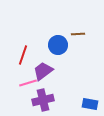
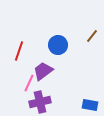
brown line: moved 14 px right, 2 px down; rotated 48 degrees counterclockwise
red line: moved 4 px left, 4 px up
pink line: moved 1 px right; rotated 48 degrees counterclockwise
purple cross: moved 3 px left, 2 px down
blue rectangle: moved 1 px down
